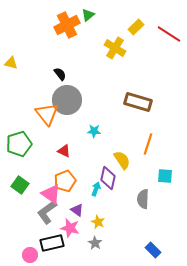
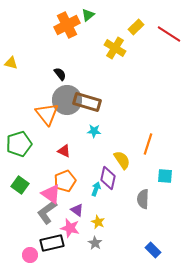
brown rectangle: moved 51 px left
